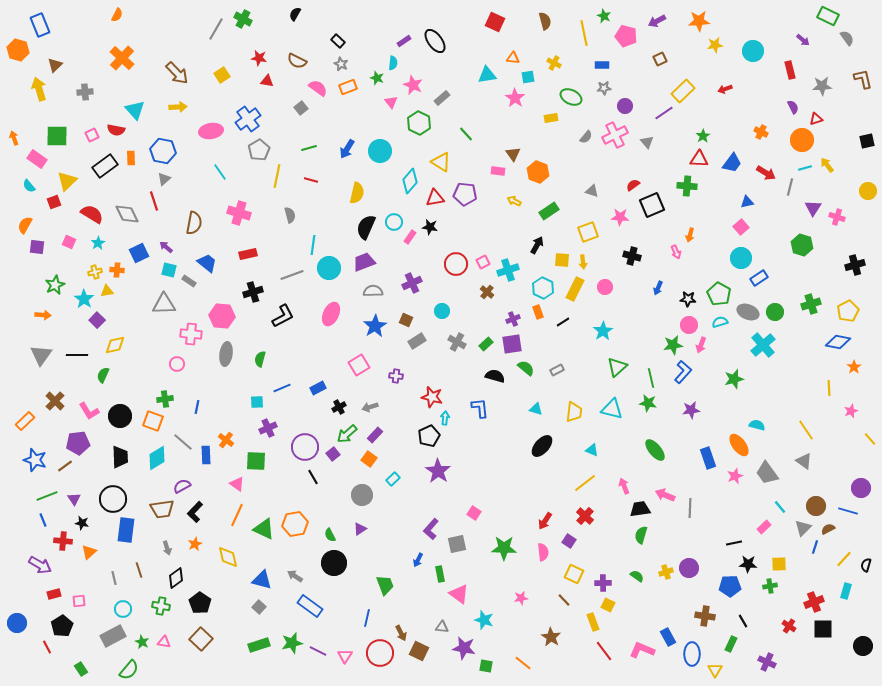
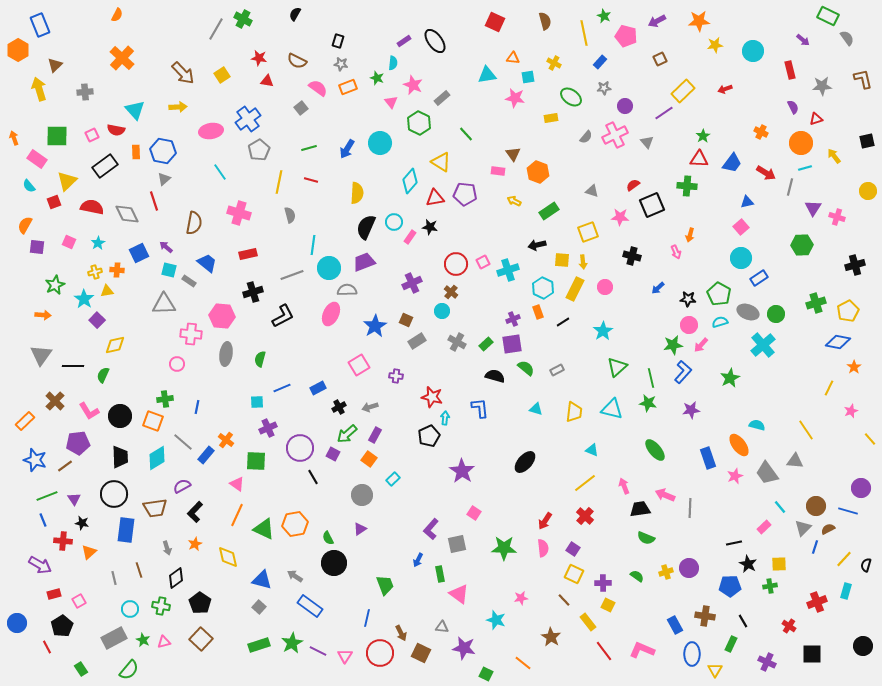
black rectangle at (338, 41): rotated 64 degrees clockwise
orange hexagon at (18, 50): rotated 15 degrees clockwise
gray star at (341, 64): rotated 16 degrees counterclockwise
blue rectangle at (602, 65): moved 2 px left, 3 px up; rotated 48 degrees counterclockwise
brown arrow at (177, 73): moved 6 px right
green ellipse at (571, 97): rotated 10 degrees clockwise
pink star at (515, 98): rotated 24 degrees counterclockwise
orange circle at (802, 140): moved 1 px left, 3 px down
cyan circle at (380, 151): moved 8 px up
orange rectangle at (131, 158): moved 5 px right, 6 px up
yellow arrow at (827, 165): moved 7 px right, 9 px up
yellow line at (277, 176): moved 2 px right, 6 px down
yellow semicircle at (357, 193): rotated 10 degrees counterclockwise
red semicircle at (92, 214): moved 7 px up; rotated 20 degrees counterclockwise
black arrow at (537, 245): rotated 132 degrees counterclockwise
green hexagon at (802, 245): rotated 20 degrees counterclockwise
blue arrow at (658, 288): rotated 24 degrees clockwise
gray semicircle at (373, 291): moved 26 px left, 1 px up
brown cross at (487, 292): moved 36 px left
green cross at (811, 304): moved 5 px right, 1 px up
green circle at (775, 312): moved 1 px right, 2 px down
pink arrow at (701, 345): rotated 21 degrees clockwise
black line at (77, 355): moved 4 px left, 11 px down
green star at (734, 379): moved 4 px left, 1 px up; rotated 12 degrees counterclockwise
yellow line at (829, 388): rotated 28 degrees clockwise
purple rectangle at (375, 435): rotated 14 degrees counterclockwise
black ellipse at (542, 446): moved 17 px left, 16 px down
purple circle at (305, 447): moved 5 px left, 1 px down
purple square at (333, 454): rotated 24 degrees counterclockwise
blue rectangle at (206, 455): rotated 42 degrees clockwise
gray triangle at (804, 461): moved 9 px left; rotated 30 degrees counterclockwise
purple star at (438, 471): moved 24 px right
black circle at (113, 499): moved 1 px right, 5 px up
brown trapezoid at (162, 509): moved 7 px left, 1 px up
green semicircle at (330, 535): moved 2 px left, 3 px down
green semicircle at (641, 535): moved 5 px right, 3 px down; rotated 84 degrees counterclockwise
purple square at (569, 541): moved 4 px right, 8 px down
pink semicircle at (543, 552): moved 4 px up
black star at (748, 564): rotated 24 degrees clockwise
pink square at (79, 601): rotated 24 degrees counterclockwise
red cross at (814, 602): moved 3 px right
cyan circle at (123, 609): moved 7 px right
cyan star at (484, 620): moved 12 px right
yellow rectangle at (593, 622): moved 5 px left; rotated 18 degrees counterclockwise
black square at (823, 629): moved 11 px left, 25 px down
gray rectangle at (113, 636): moved 1 px right, 2 px down
blue rectangle at (668, 637): moved 7 px right, 12 px up
green star at (142, 642): moved 1 px right, 2 px up
pink triangle at (164, 642): rotated 24 degrees counterclockwise
green star at (292, 643): rotated 15 degrees counterclockwise
brown square at (419, 651): moved 2 px right, 2 px down
green square at (486, 666): moved 8 px down; rotated 16 degrees clockwise
